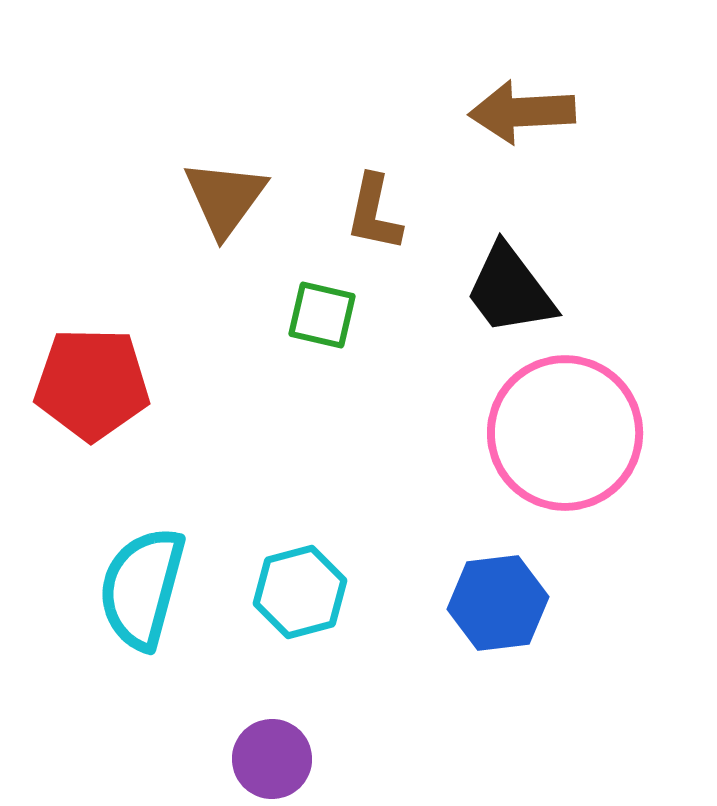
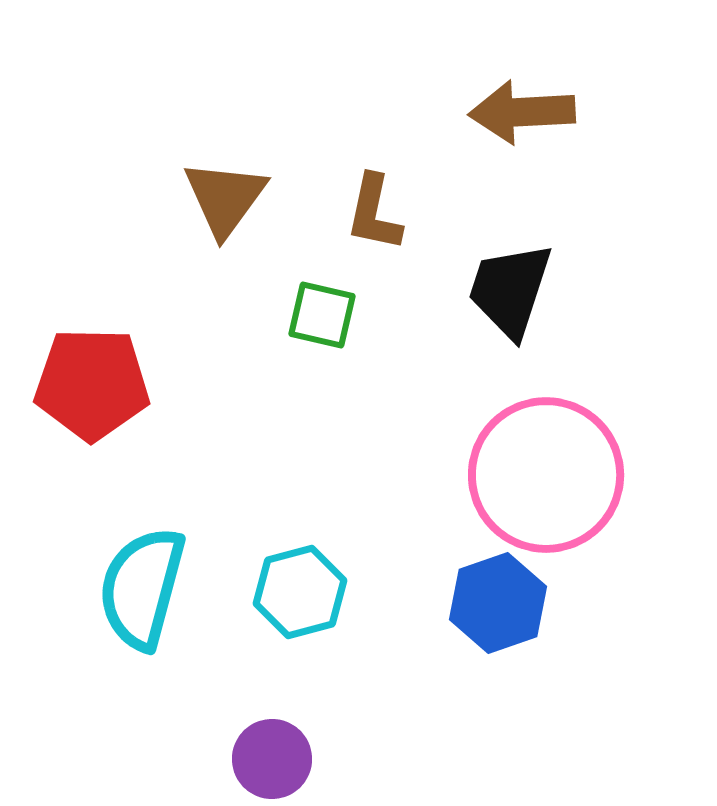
black trapezoid: rotated 55 degrees clockwise
pink circle: moved 19 px left, 42 px down
blue hexagon: rotated 12 degrees counterclockwise
